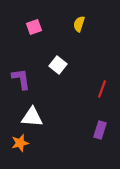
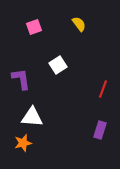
yellow semicircle: rotated 126 degrees clockwise
white square: rotated 18 degrees clockwise
red line: moved 1 px right
orange star: moved 3 px right
